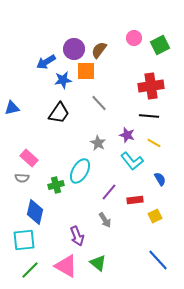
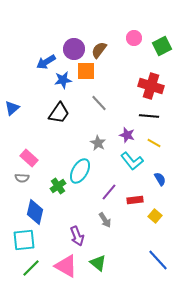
green square: moved 2 px right, 1 px down
red cross: rotated 25 degrees clockwise
blue triangle: rotated 28 degrees counterclockwise
green cross: moved 2 px right, 1 px down; rotated 21 degrees counterclockwise
yellow square: rotated 24 degrees counterclockwise
green line: moved 1 px right, 2 px up
